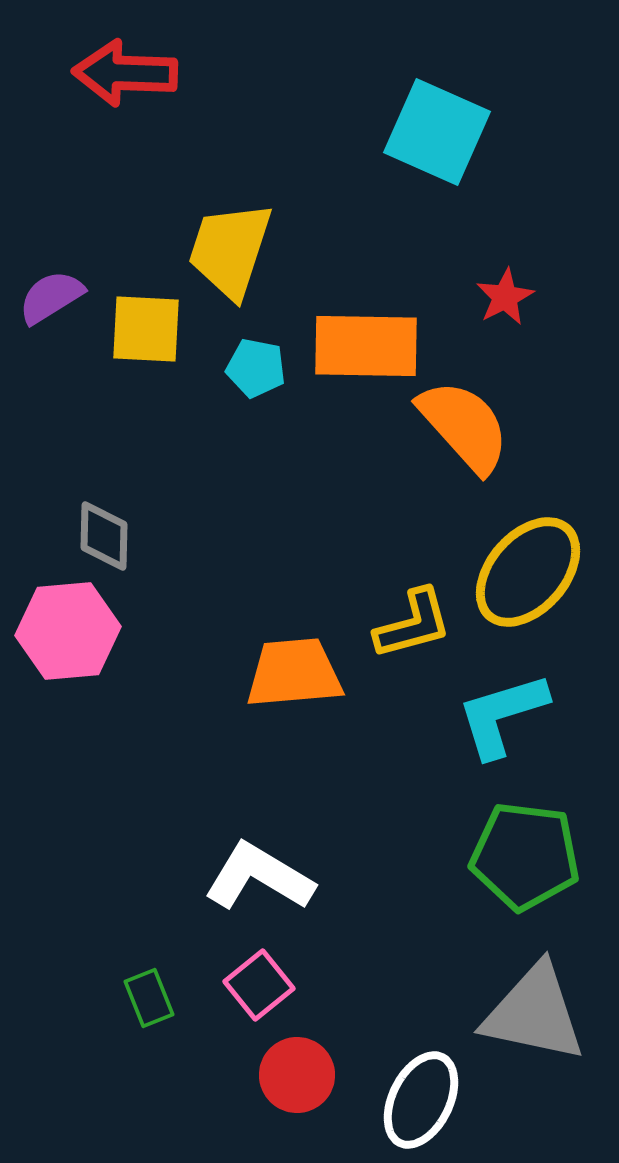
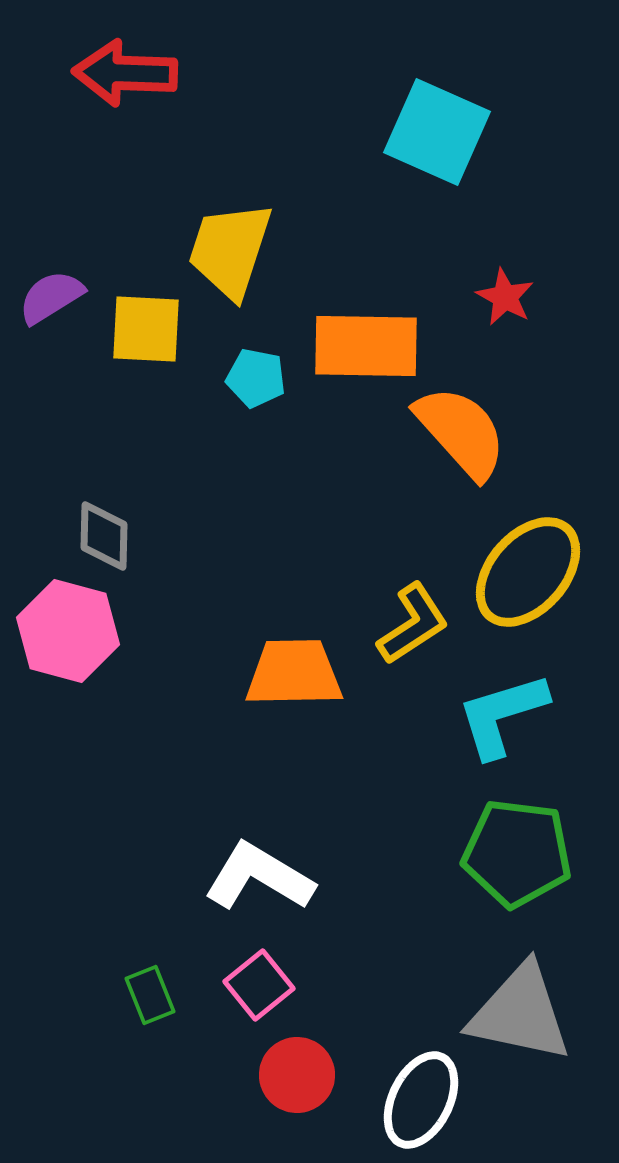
red star: rotated 16 degrees counterclockwise
cyan pentagon: moved 10 px down
orange semicircle: moved 3 px left, 6 px down
yellow L-shape: rotated 18 degrees counterclockwise
pink hexagon: rotated 20 degrees clockwise
orange trapezoid: rotated 4 degrees clockwise
green pentagon: moved 8 px left, 3 px up
green rectangle: moved 1 px right, 3 px up
gray triangle: moved 14 px left
